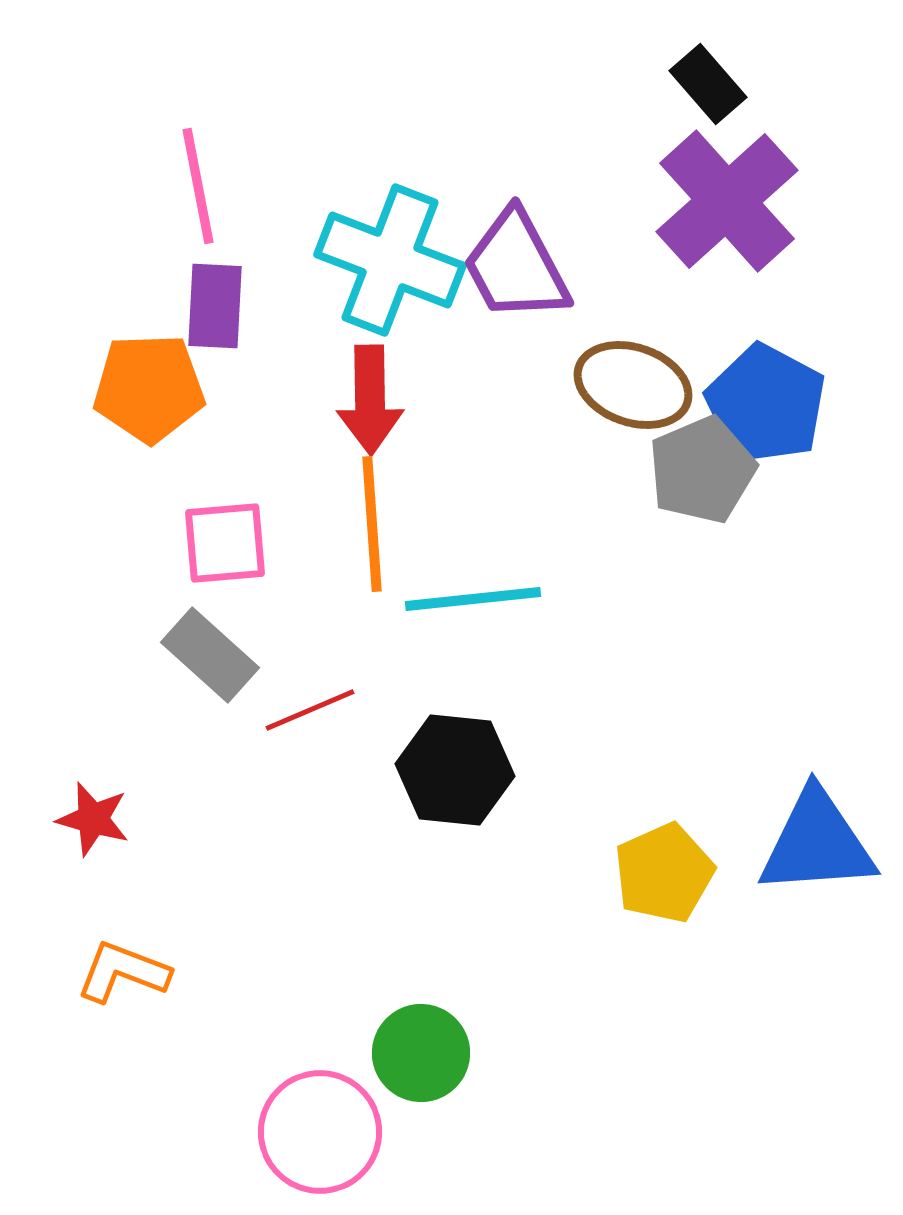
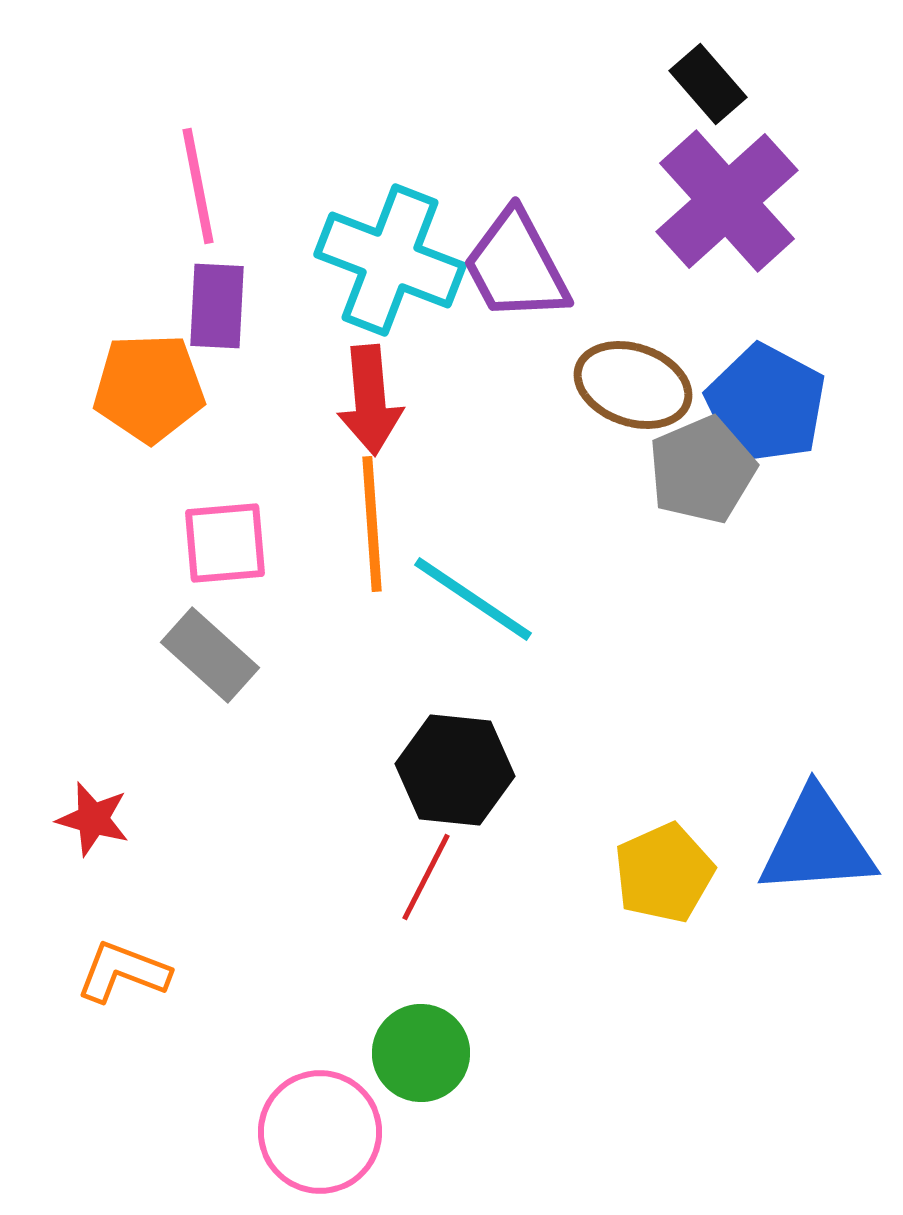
purple rectangle: moved 2 px right
red arrow: rotated 4 degrees counterclockwise
cyan line: rotated 40 degrees clockwise
red line: moved 116 px right, 167 px down; rotated 40 degrees counterclockwise
